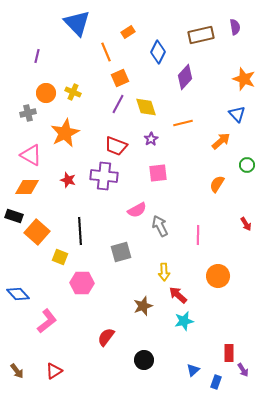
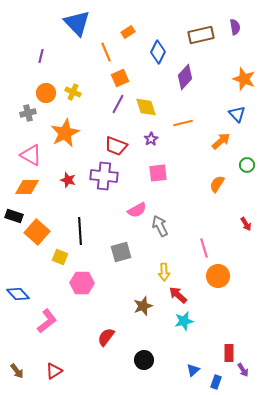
purple line at (37, 56): moved 4 px right
pink line at (198, 235): moved 6 px right, 13 px down; rotated 18 degrees counterclockwise
